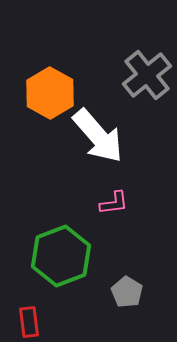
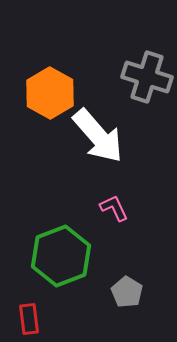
gray cross: moved 2 px down; rotated 33 degrees counterclockwise
pink L-shape: moved 5 px down; rotated 108 degrees counterclockwise
red rectangle: moved 3 px up
